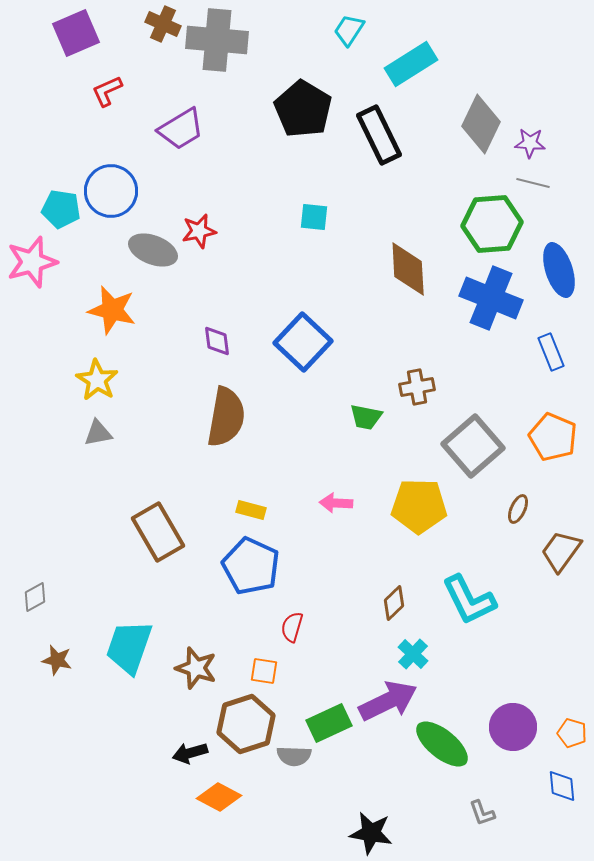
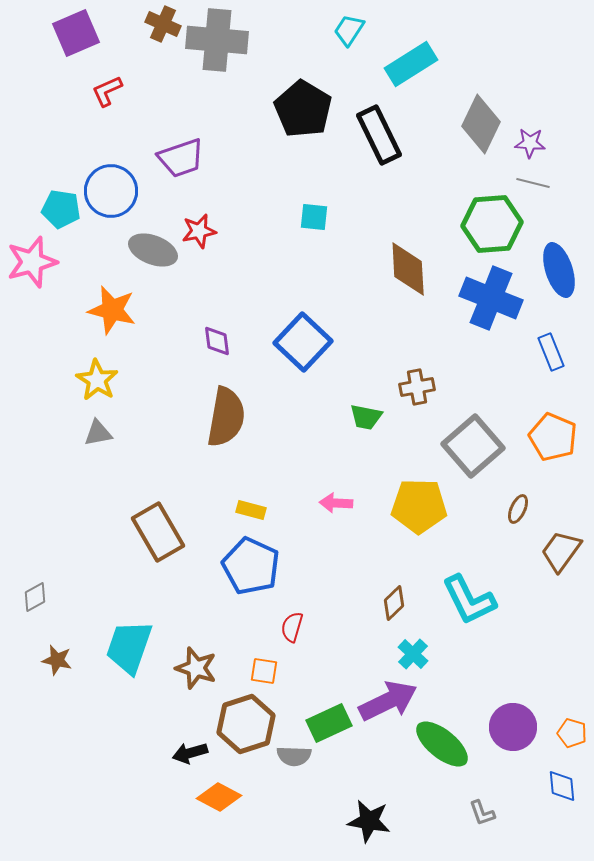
purple trapezoid at (181, 129): moved 29 px down; rotated 12 degrees clockwise
black star at (371, 833): moved 2 px left, 12 px up
